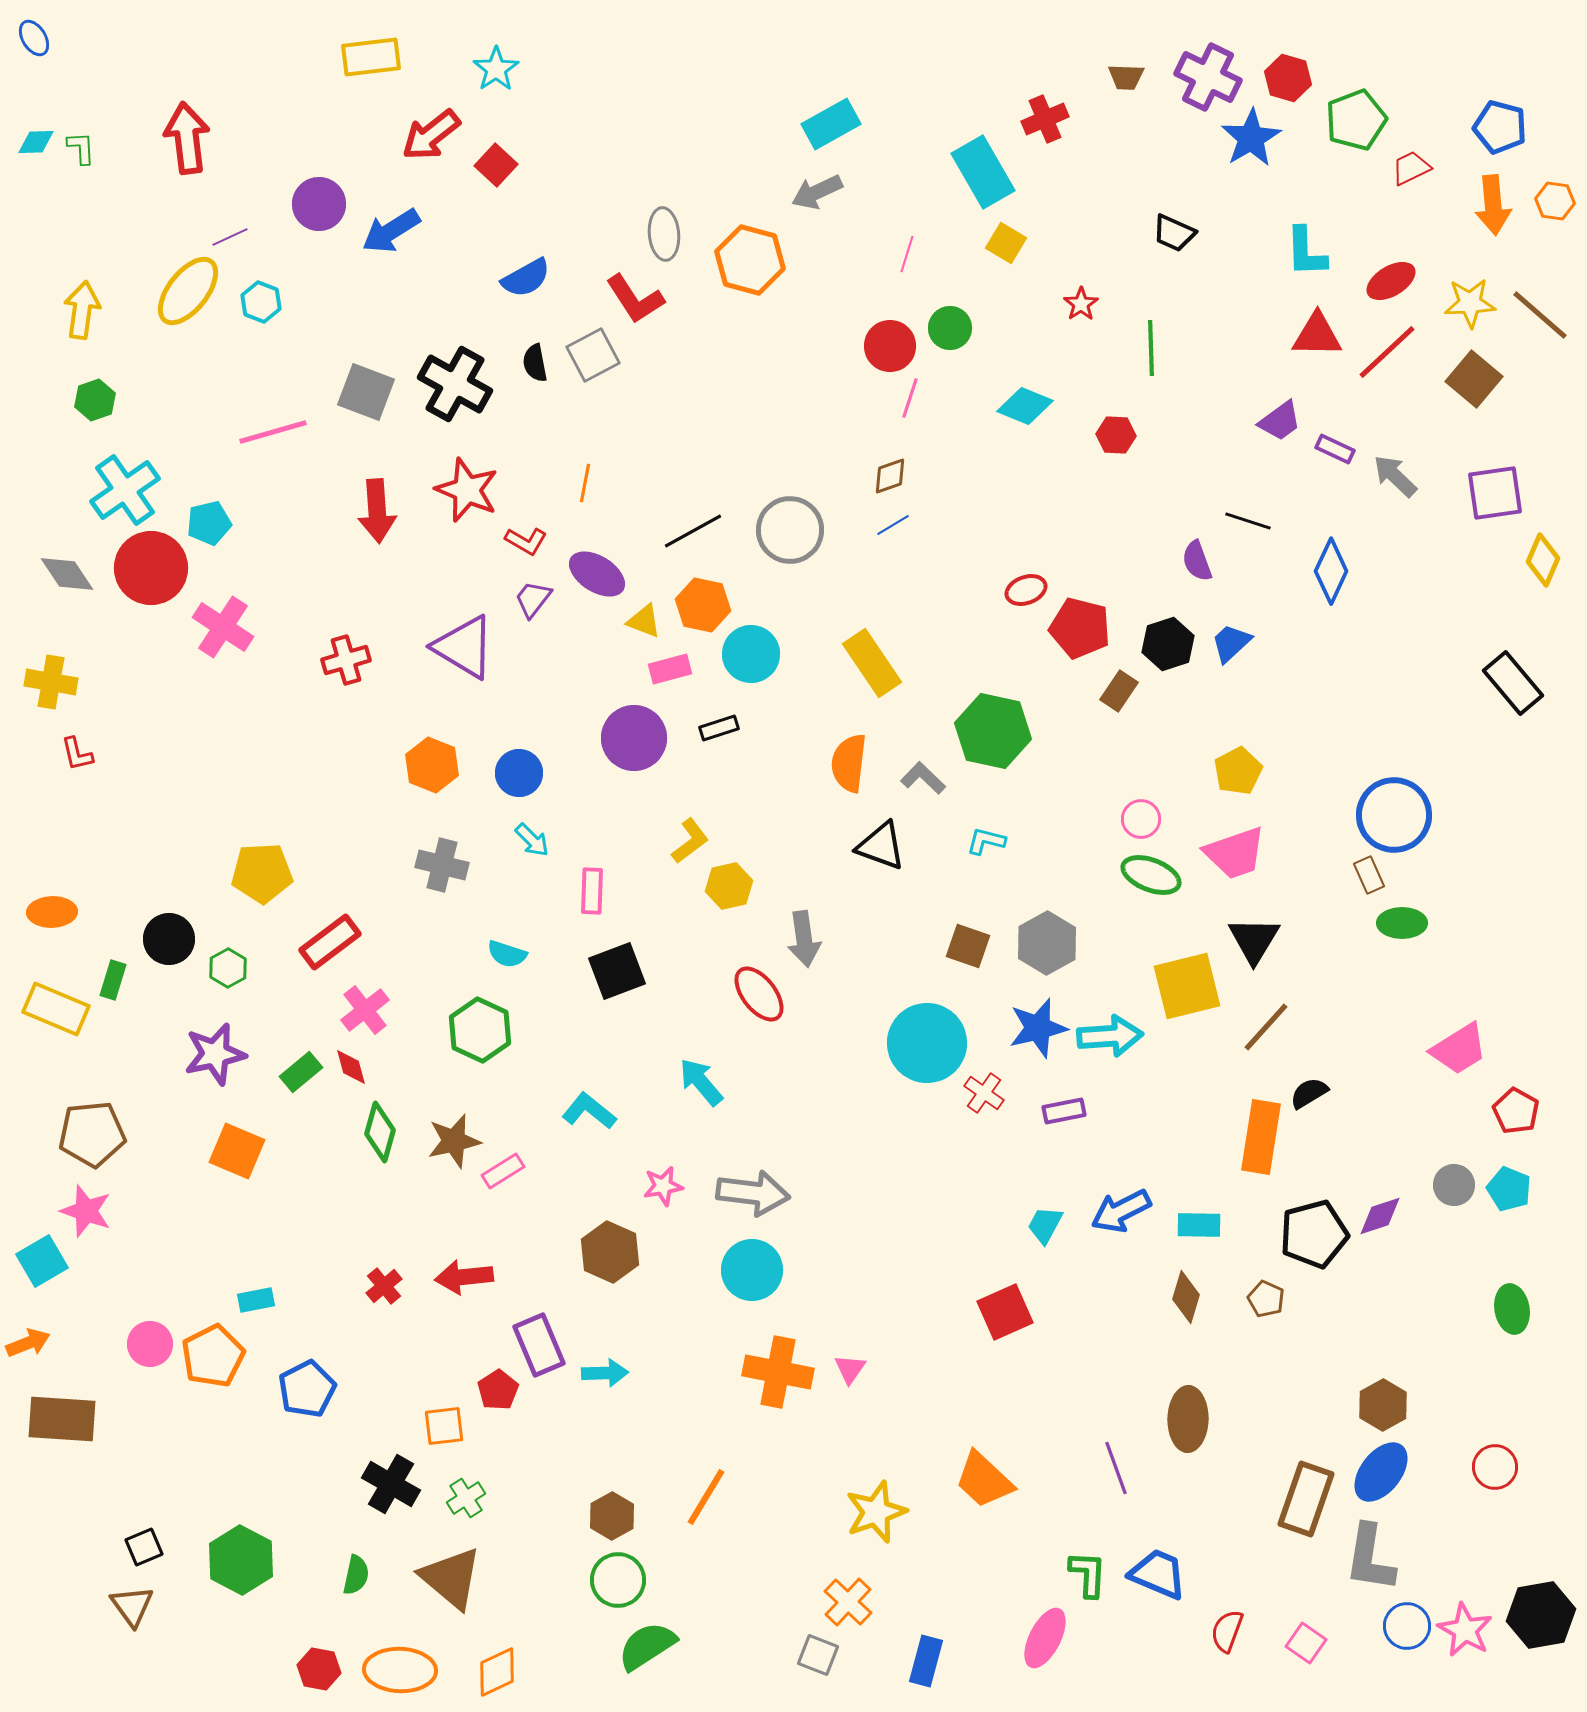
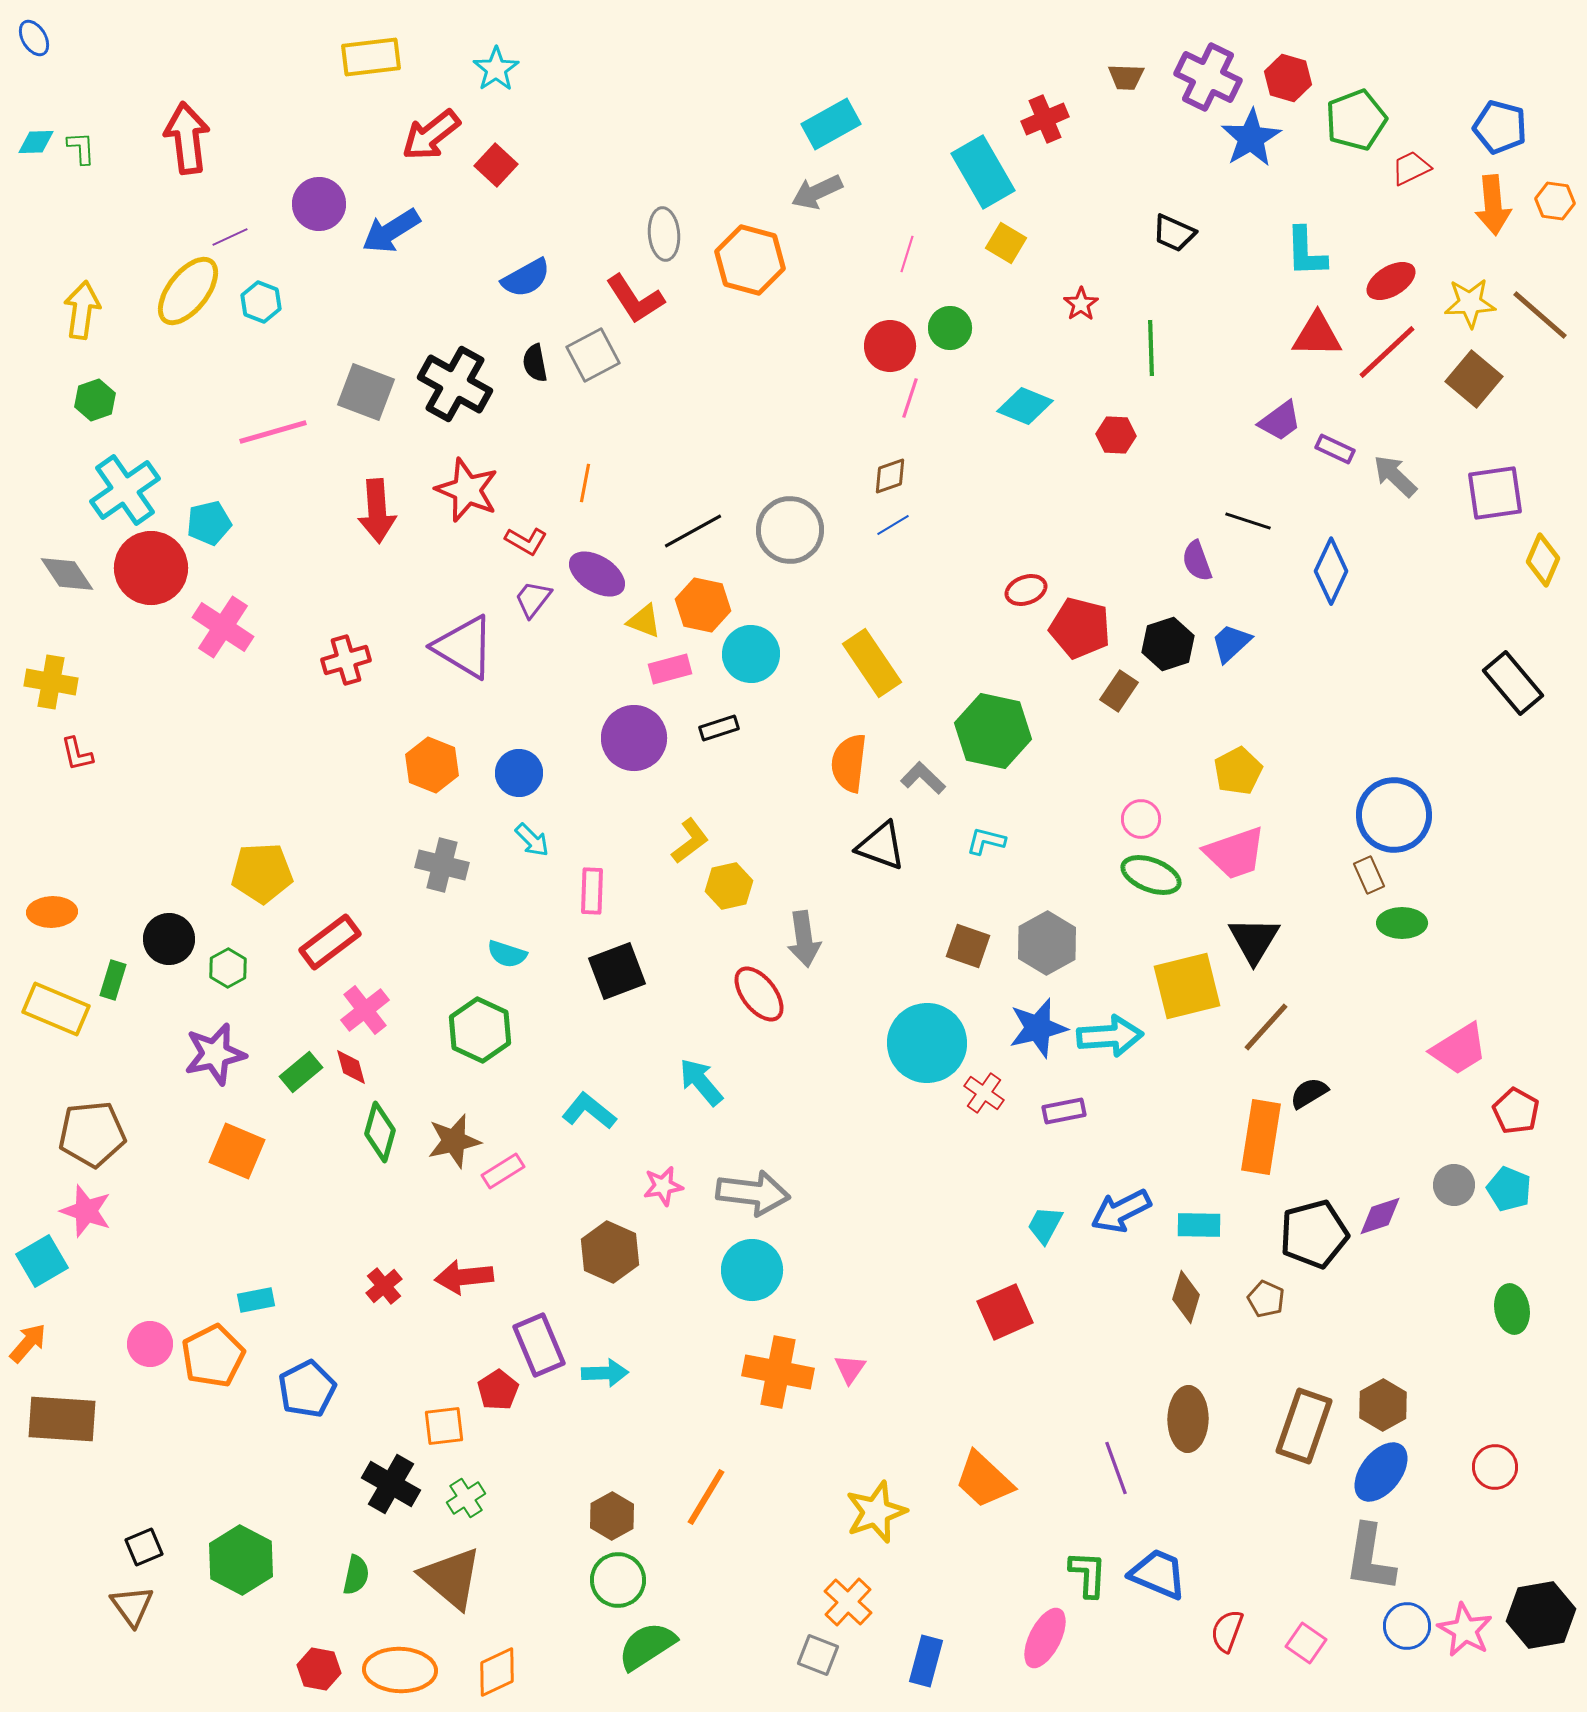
orange arrow at (28, 1343): rotated 27 degrees counterclockwise
brown rectangle at (1306, 1499): moved 2 px left, 73 px up
